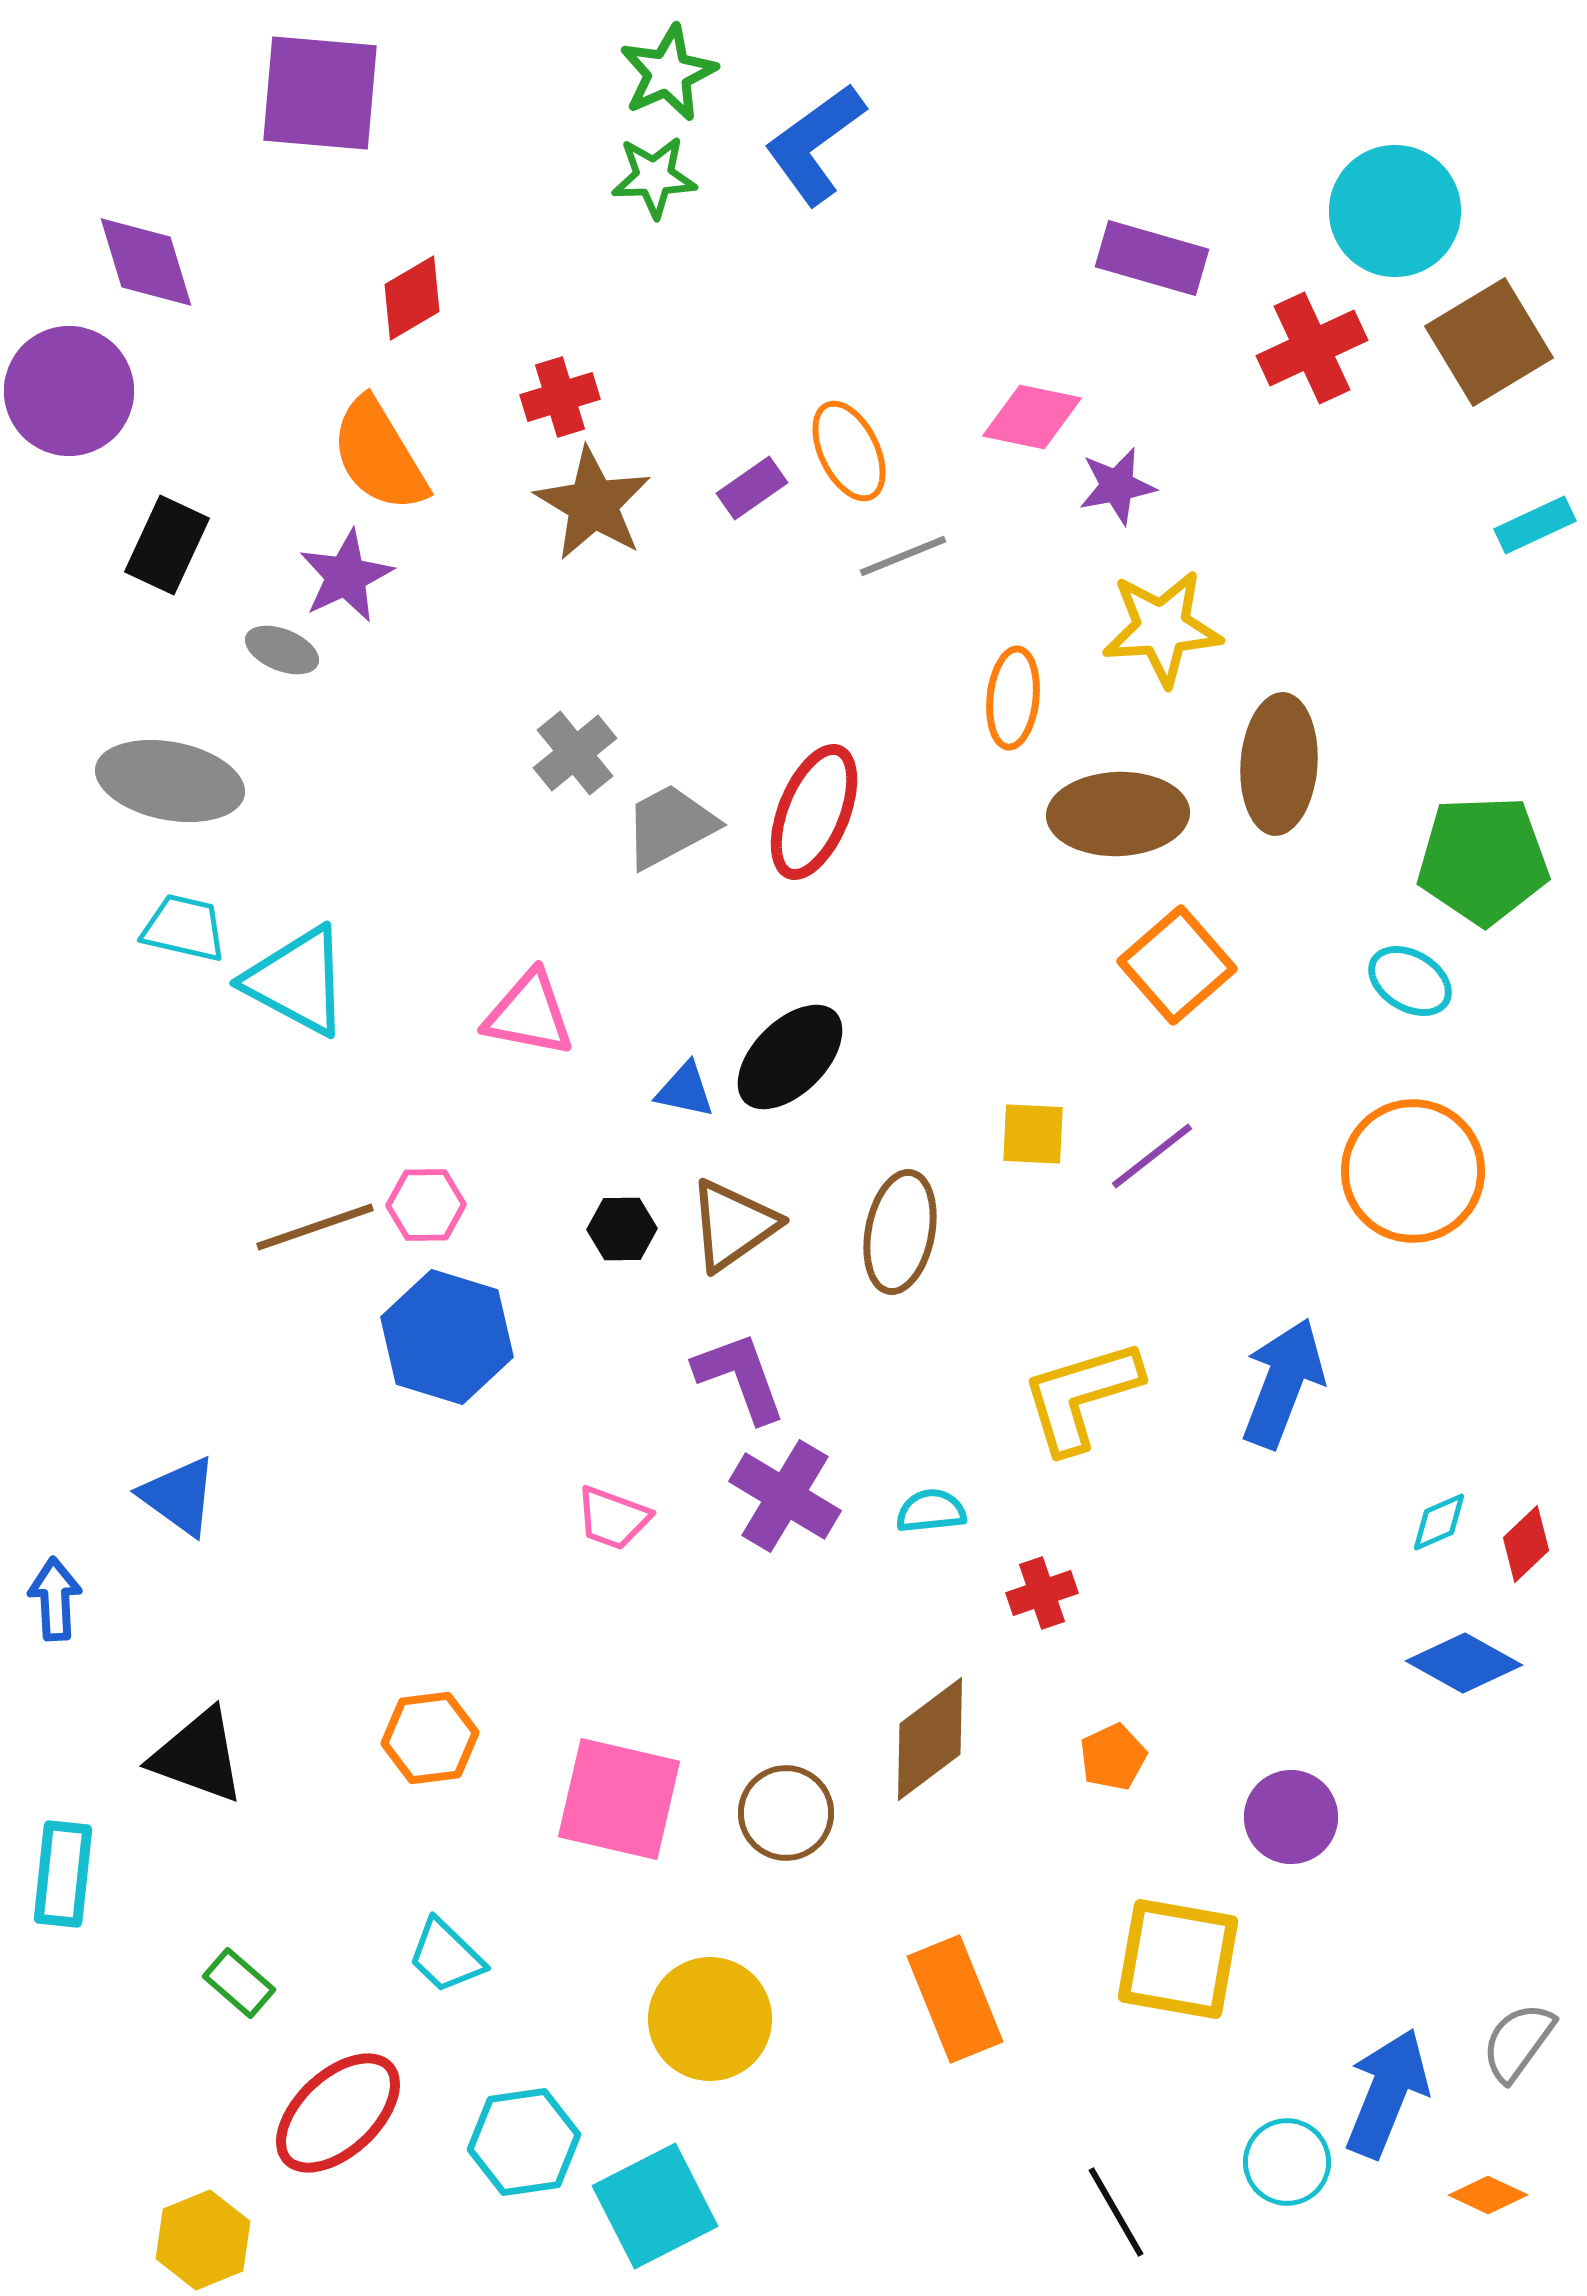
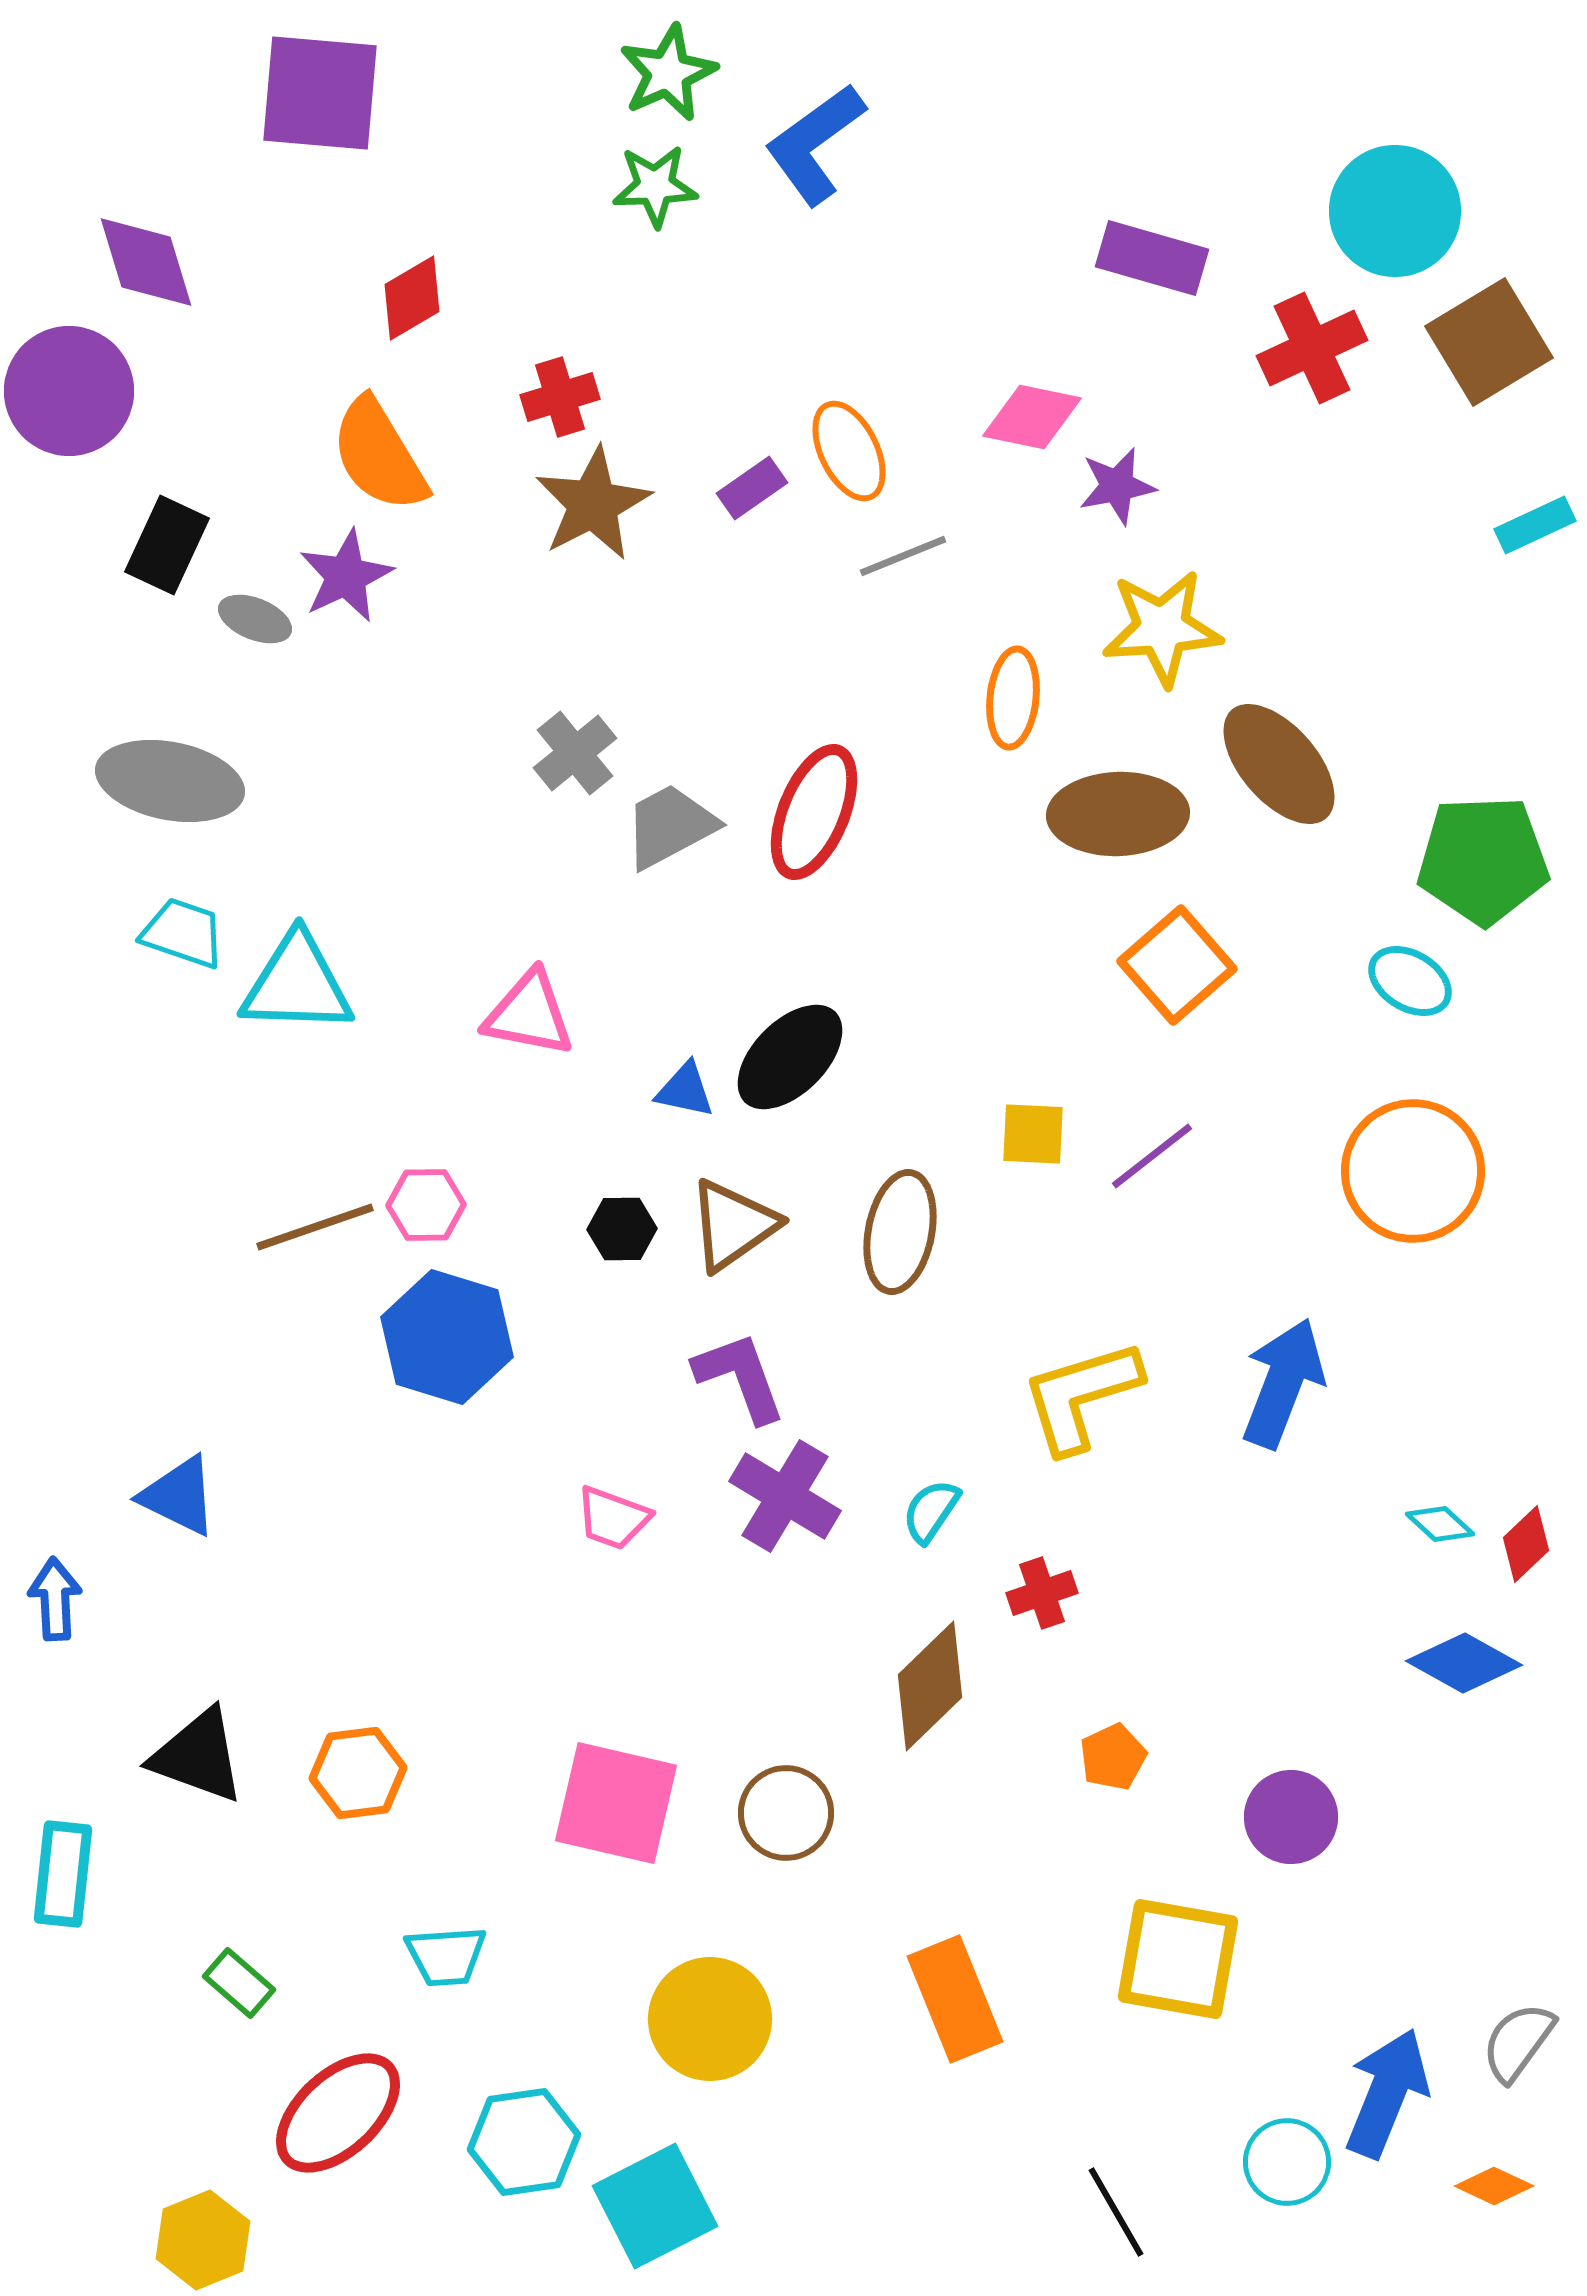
green star at (654, 177): moved 1 px right, 9 px down
brown star at (593, 504): rotated 14 degrees clockwise
gray ellipse at (282, 650): moved 27 px left, 31 px up
brown ellipse at (1279, 764): rotated 45 degrees counterclockwise
cyan trapezoid at (184, 928): moved 1 px left, 5 px down; rotated 6 degrees clockwise
cyan triangle at (297, 981): moved 3 px down; rotated 26 degrees counterclockwise
blue triangle at (179, 1496): rotated 10 degrees counterclockwise
cyan semicircle at (931, 1511): rotated 50 degrees counterclockwise
cyan diamond at (1439, 1522): moved 1 px right, 2 px down; rotated 66 degrees clockwise
orange hexagon at (430, 1738): moved 72 px left, 35 px down
brown diamond at (930, 1739): moved 53 px up; rotated 7 degrees counterclockwise
pink square at (619, 1799): moved 3 px left, 4 px down
cyan trapezoid at (446, 1956): rotated 48 degrees counterclockwise
orange diamond at (1488, 2195): moved 6 px right, 9 px up
